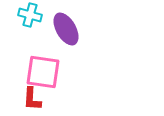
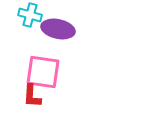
purple ellipse: moved 8 px left; rotated 48 degrees counterclockwise
red L-shape: moved 3 px up
